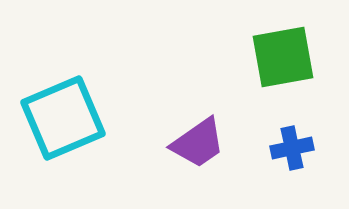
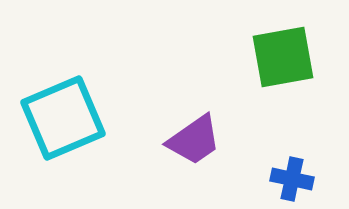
purple trapezoid: moved 4 px left, 3 px up
blue cross: moved 31 px down; rotated 24 degrees clockwise
